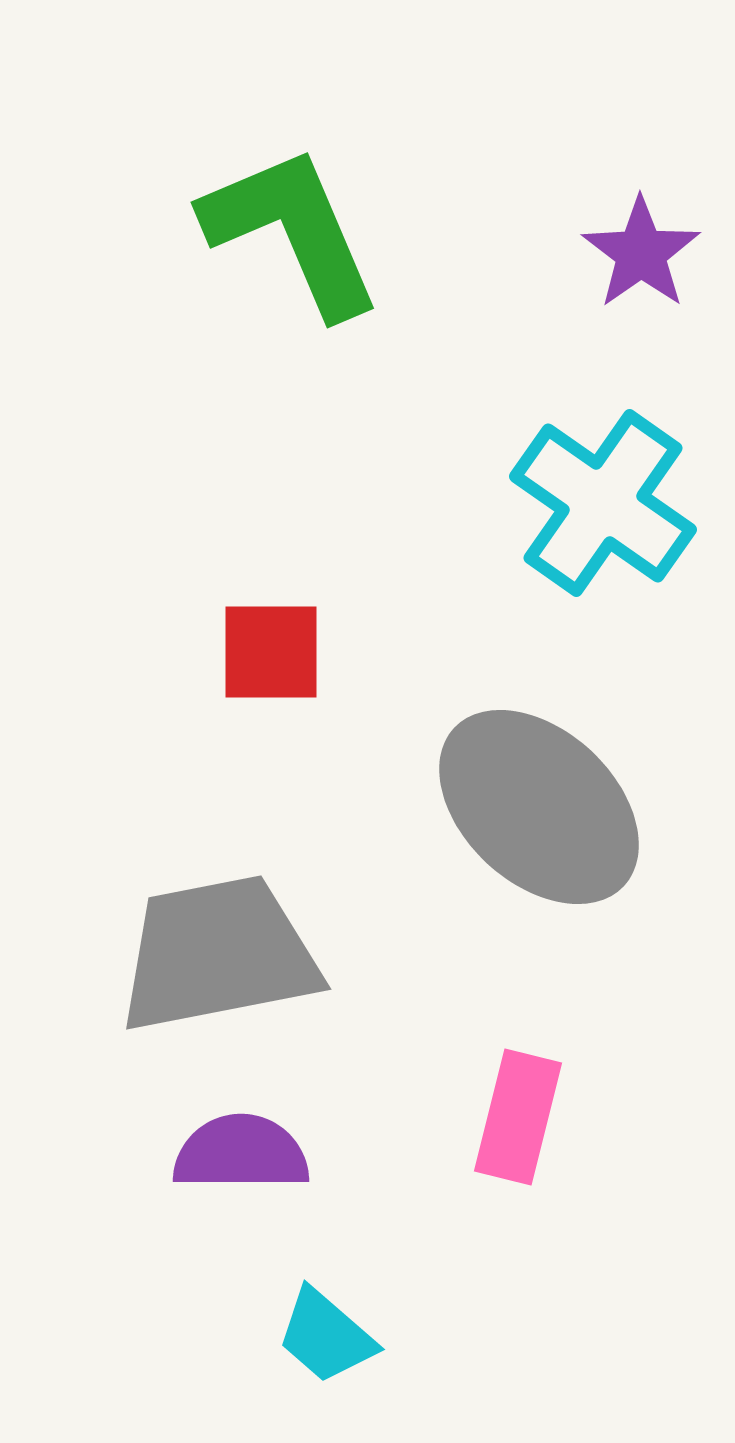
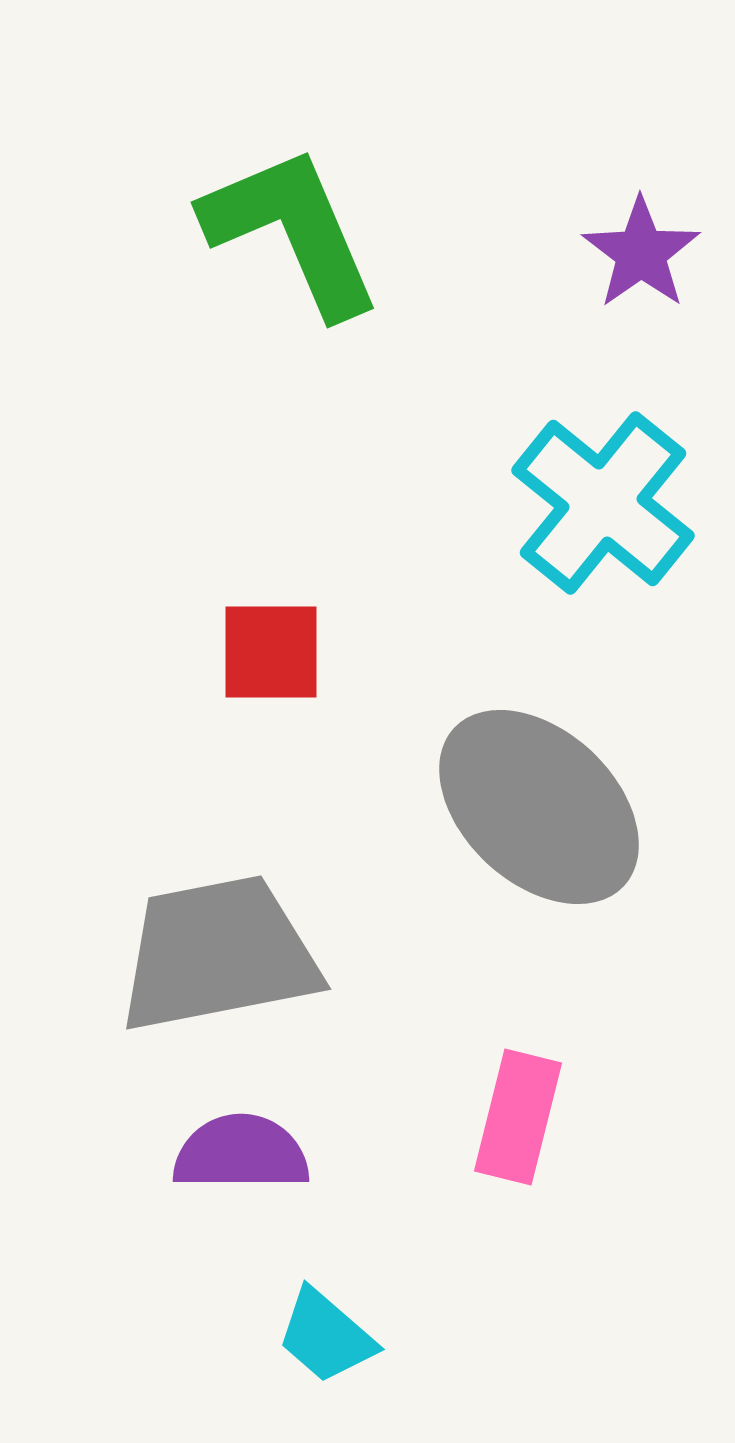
cyan cross: rotated 4 degrees clockwise
